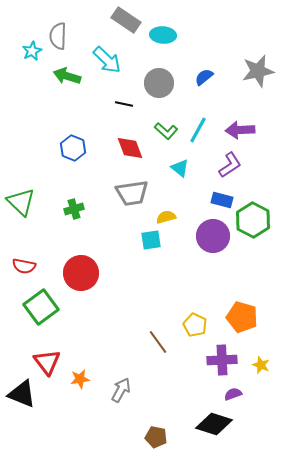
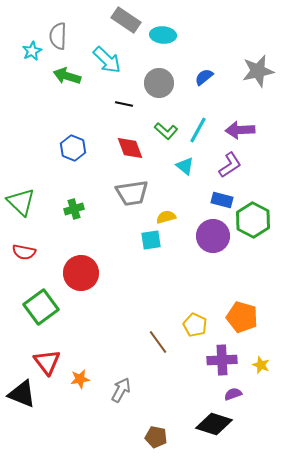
cyan triangle: moved 5 px right, 2 px up
red semicircle: moved 14 px up
